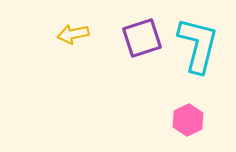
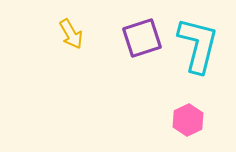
yellow arrow: moved 2 px left; rotated 108 degrees counterclockwise
